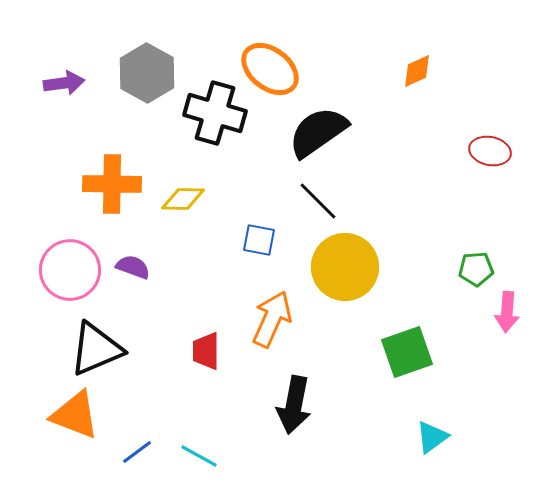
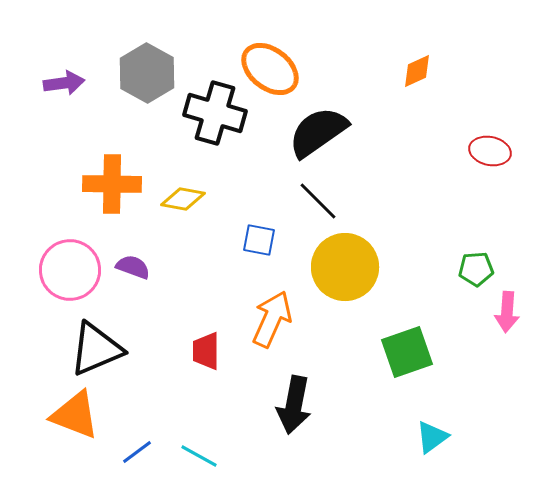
yellow diamond: rotated 9 degrees clockwise
